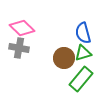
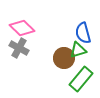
gray cross: rotated 18 degrees clockwise
green triangle: moved 5 px left, 3 px up
